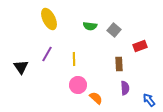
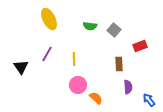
purple semicircle: moved 3 px right, 1 px up
